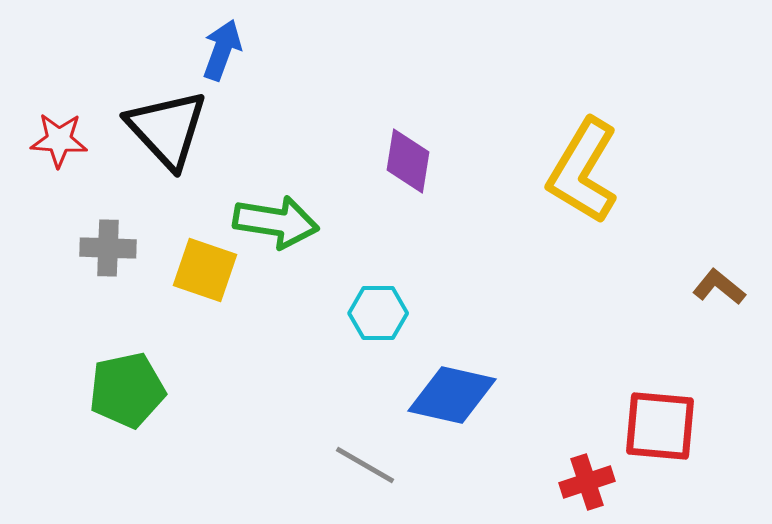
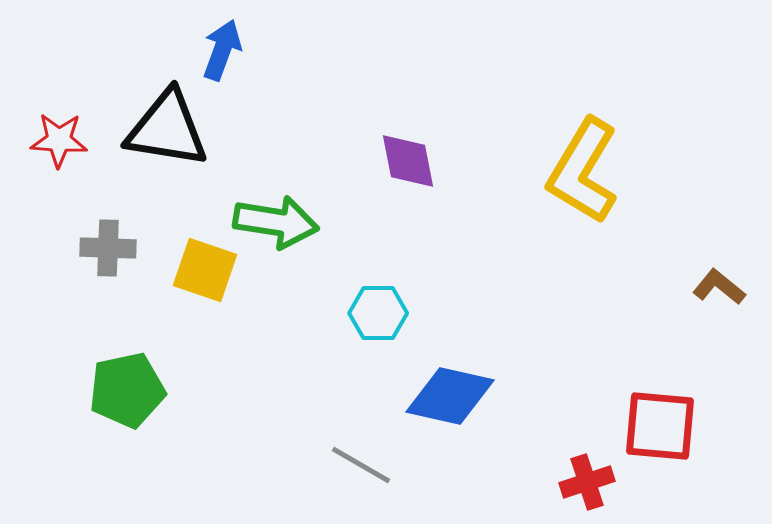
black triangle: rotated 38 degrees counterclockwise
purple diamond: rotated 20 degrees counterclockwise
blue diamond: moved 2 px left, 1 px down
gray line: moved 4 px left
